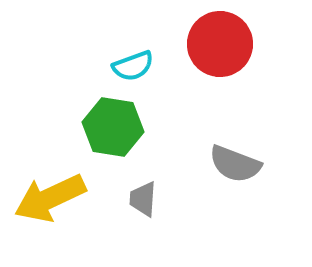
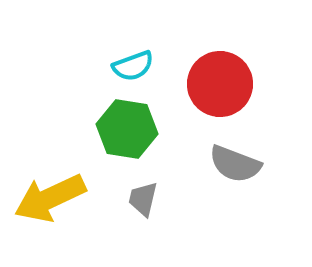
red circle: moved 40 px down
green hexagon: moved 14 px right, 2 px down
gray trapezoid: rotated 9 degrees clockwise
